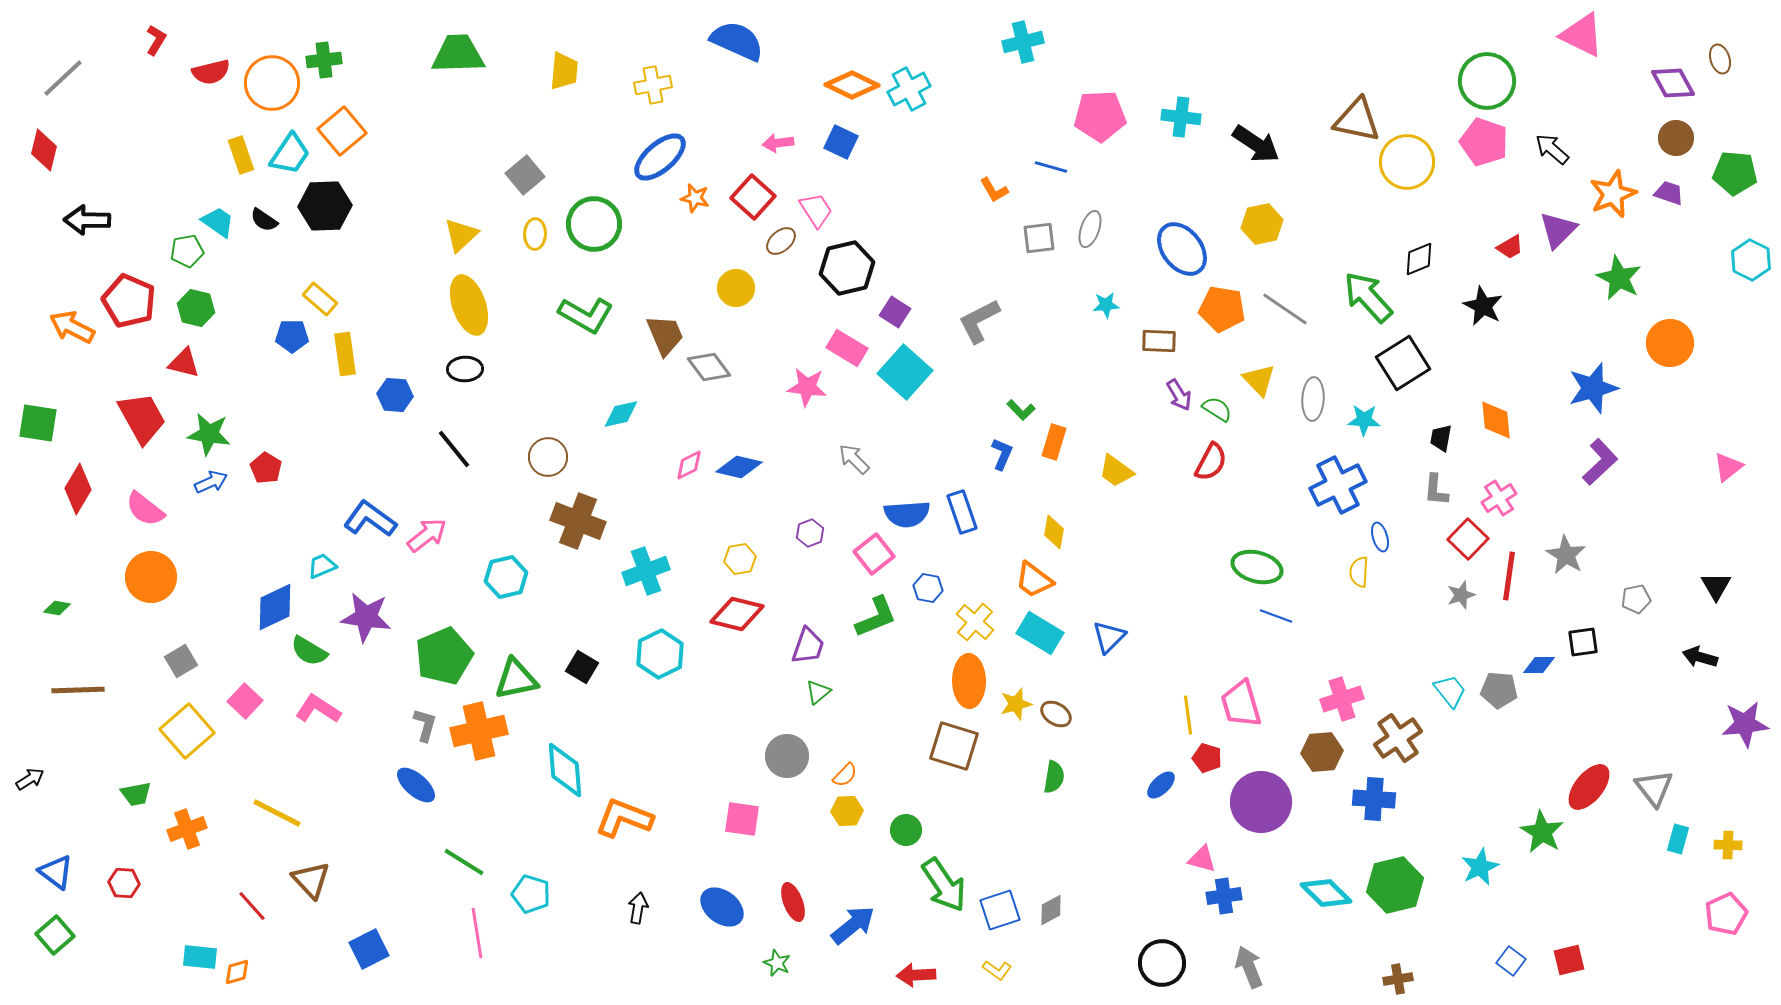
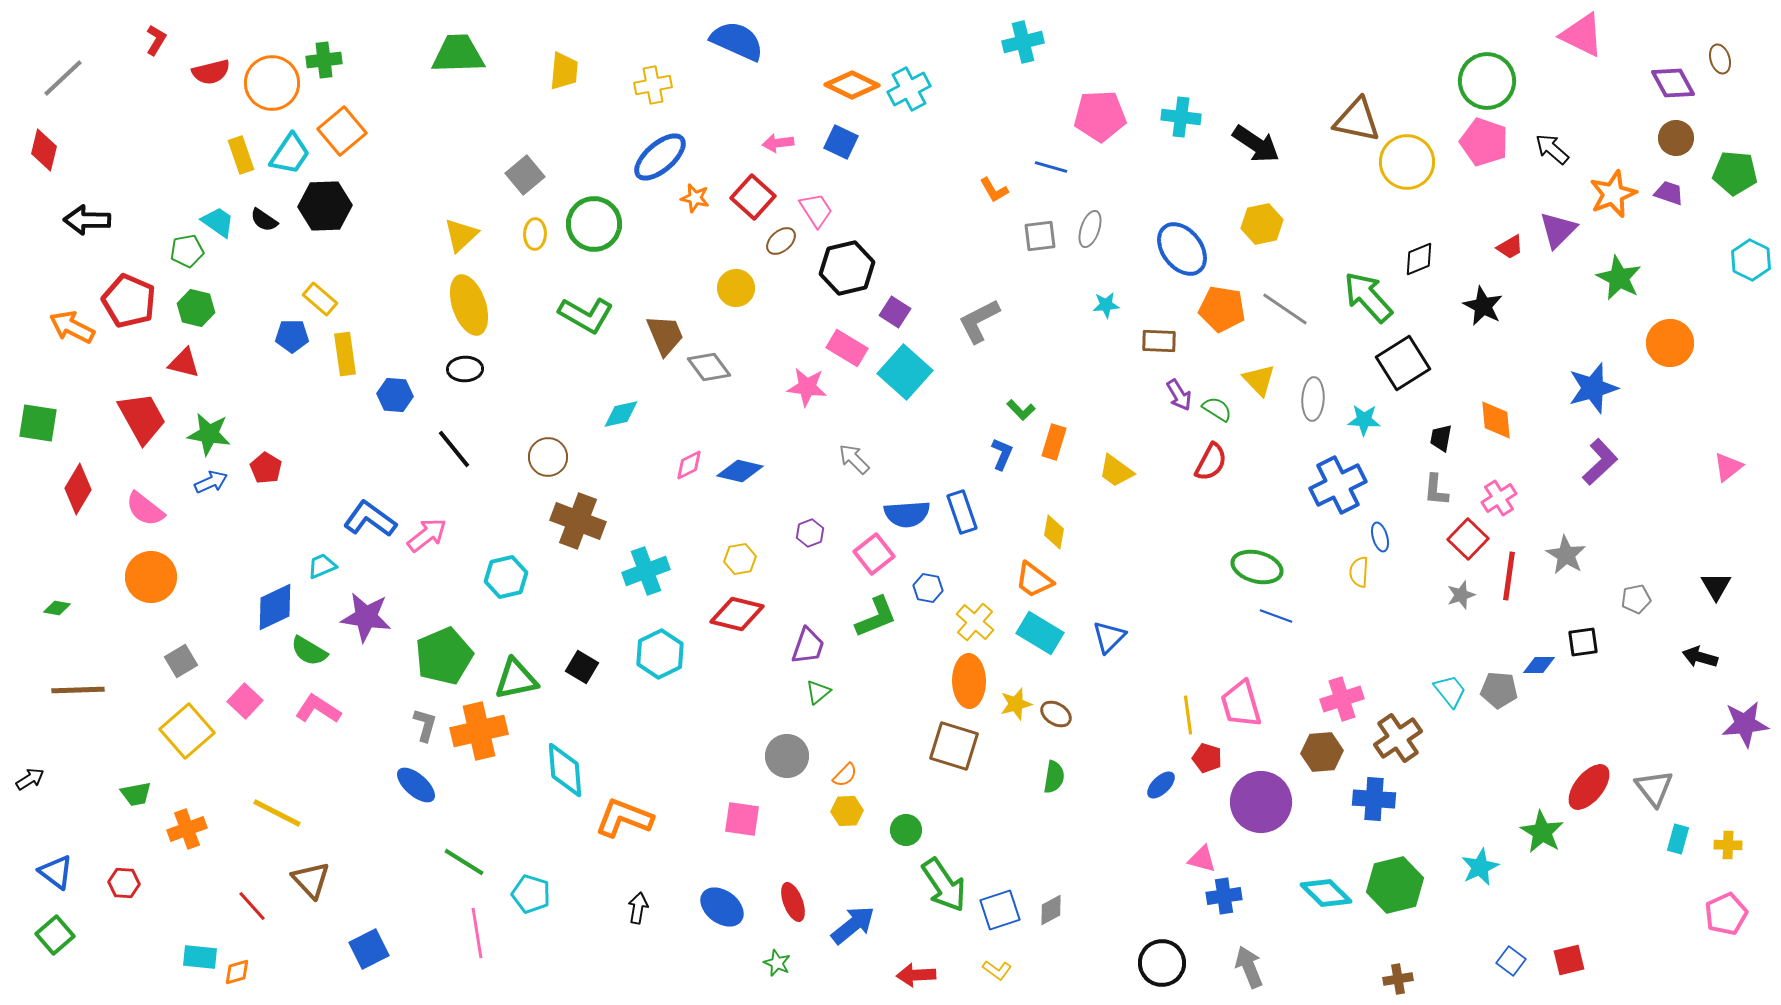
gray square at (1039, 238): moved 1 px right, 2 px up
blue diamond at (739, 467): moved 1 px right, 4 px down
